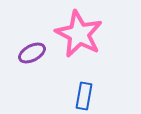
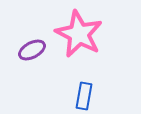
purple ellipse: moved 3 px up
